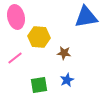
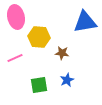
blue triangle: moved 1 px left, 5 px down
brown star: moved 2 px left
pink line: rotated 14 degrees clockwise
